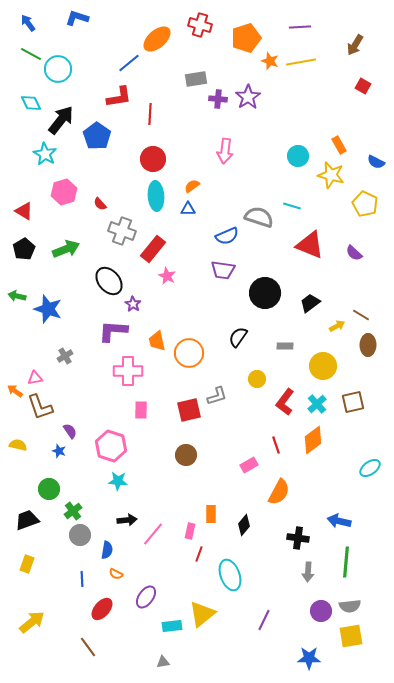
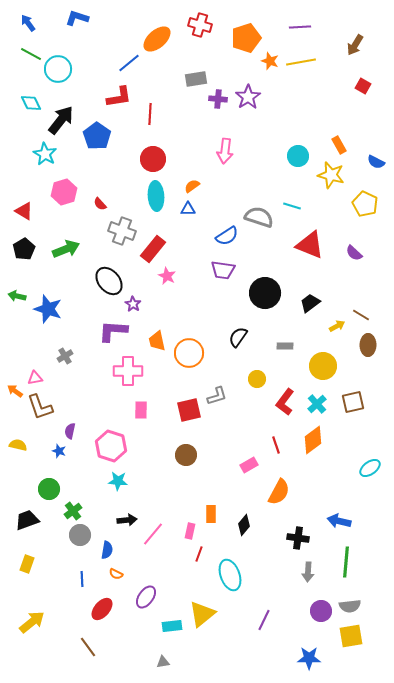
blue semicircle at (227, 236): rotated 10 degrees counterclockwise
purple semicircle at (70, 431): rotated 133 degrees counterclockwise
